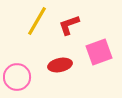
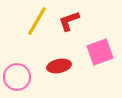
red L-shape: moved 4 px up
pink square: moved 1 px right
red ellipse: moved 1 px left, 1 px down
